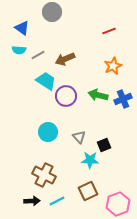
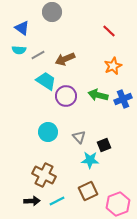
red line: rotated 64 degrees clockwise
